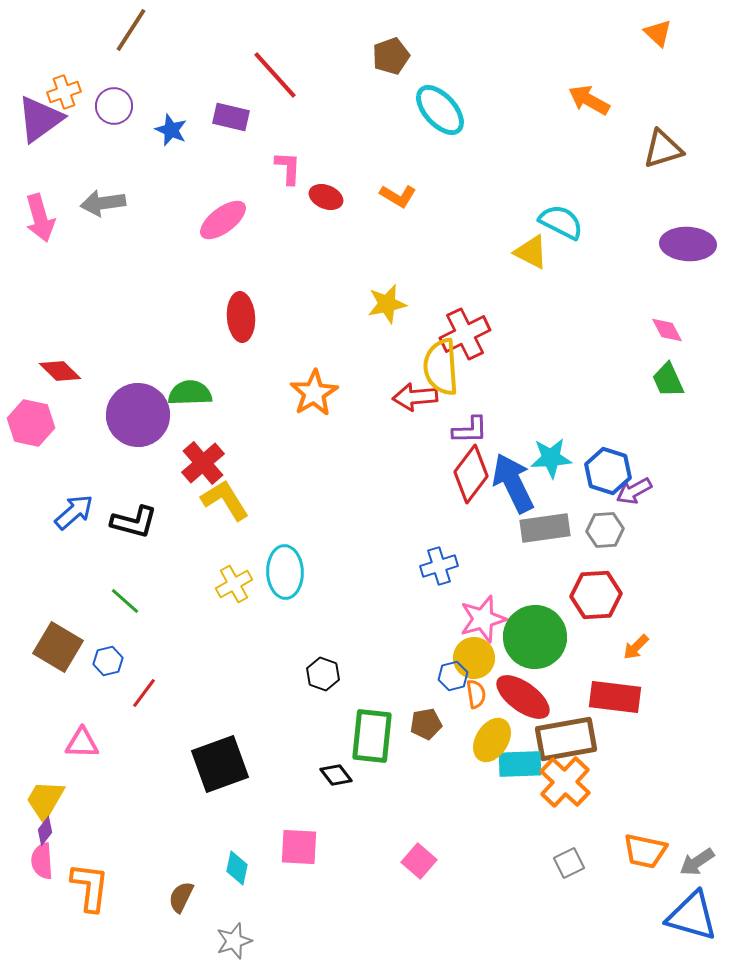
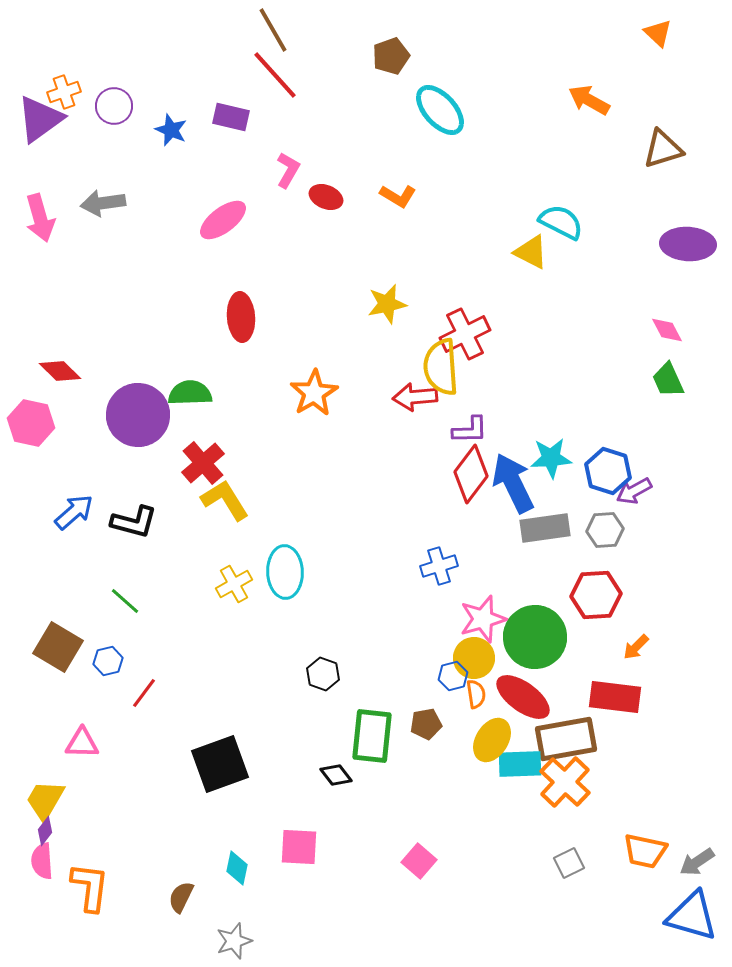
brown line at (131, 30): moved 142 px right; rotated 63 degrees counterclockwise
pink L-shape at (288, 168): moved 2 px down; rotated 27 degrees clockwise
